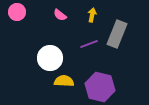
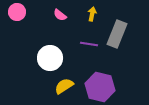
yellow arrow: moved 1 px up
purple line: rotated 30 degrees clockwise
yellow semicircle: moved 5 px down; rotated 36 degrees counterclockwise
